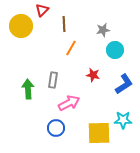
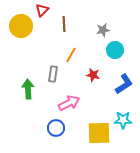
orange line: moved 7 px down
gray rectangle: moved 6 px up
